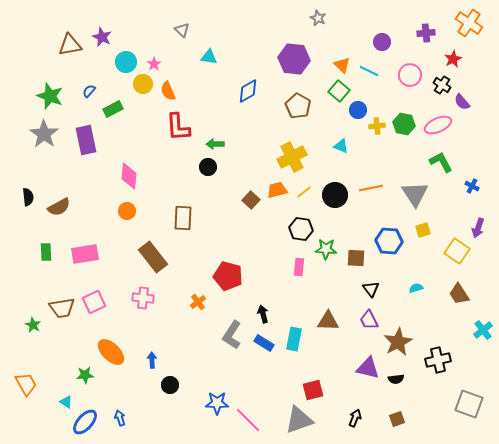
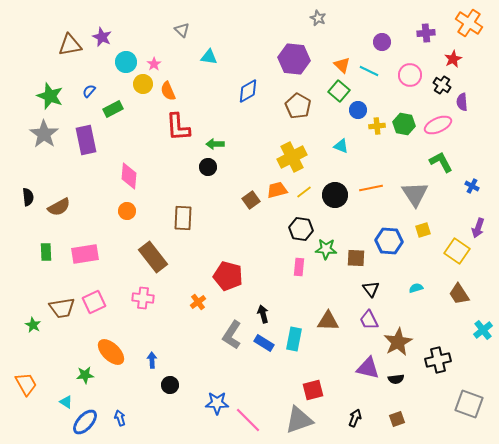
purple semicircle at (462, 102): rotated 36 degrees clockwise
brown square at (251, 200): rotated 12 degrees clockwise
